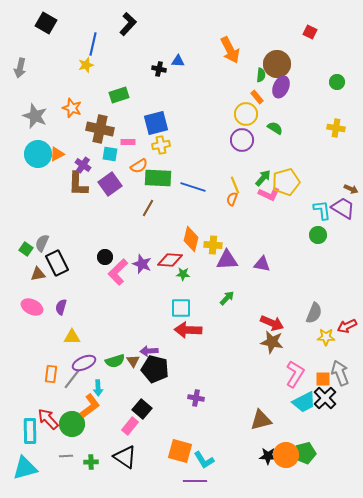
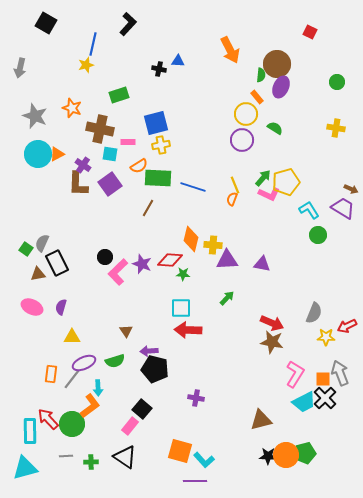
cyan L-shape at (322, 210): moved 13 px left; rotated 25 degrees counterclockwise
brown triangle at (133, 361): moved 7 px left, 30 px up
cyan L-shape at (204, 460): rotated 10 degrees counterclockwise
